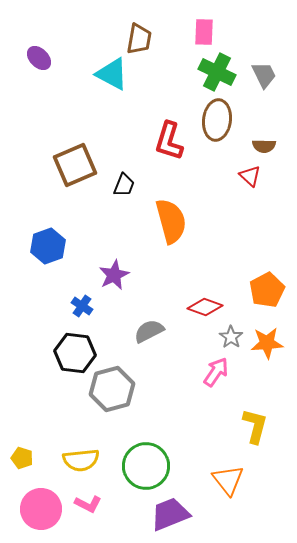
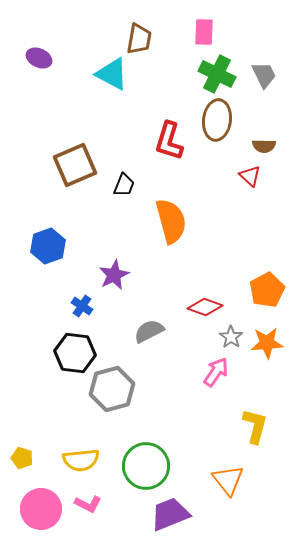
purple ellipse: rotated 20 degrees counterclockwise
green cross: moved 2 px down
